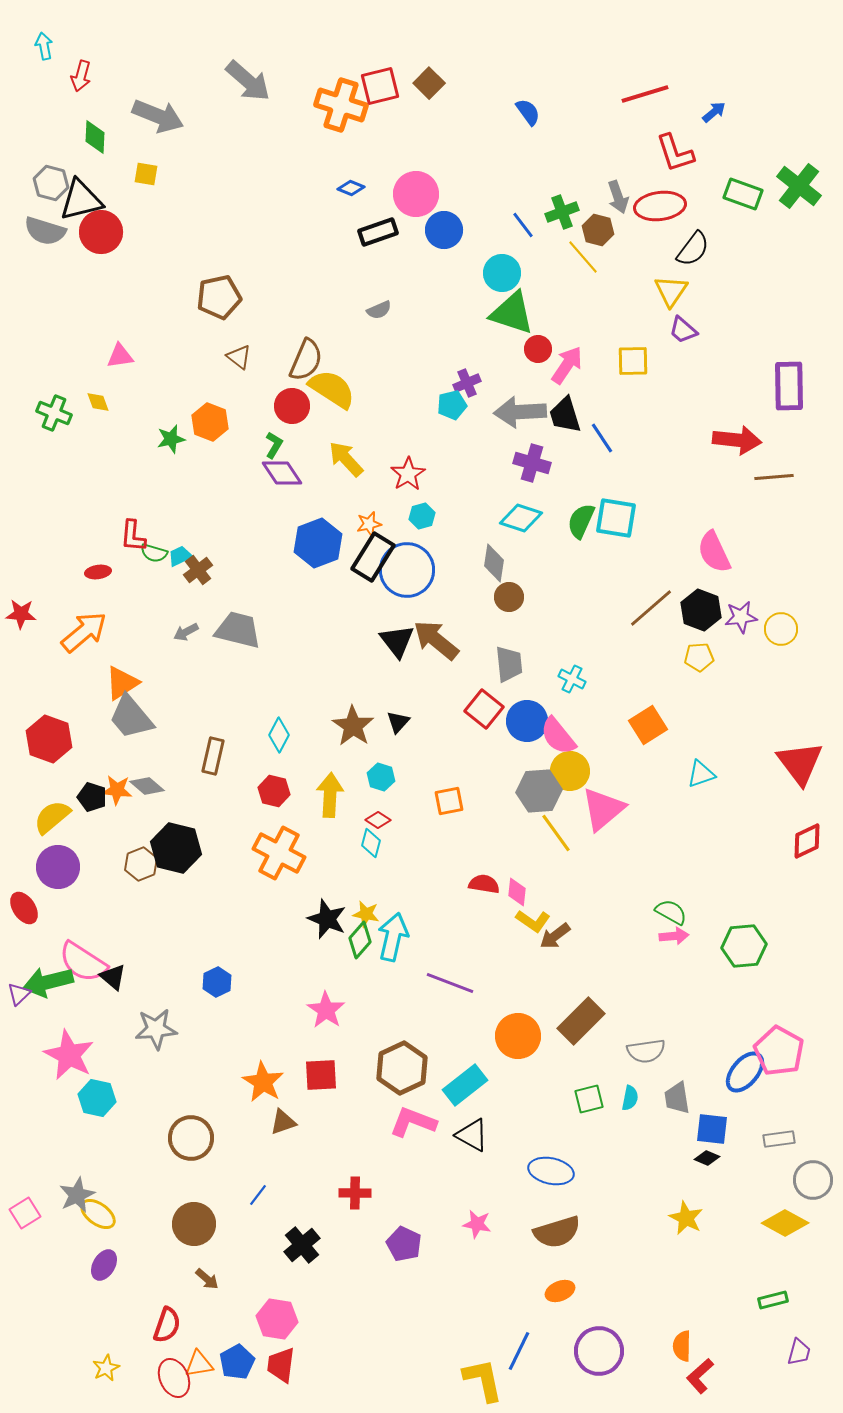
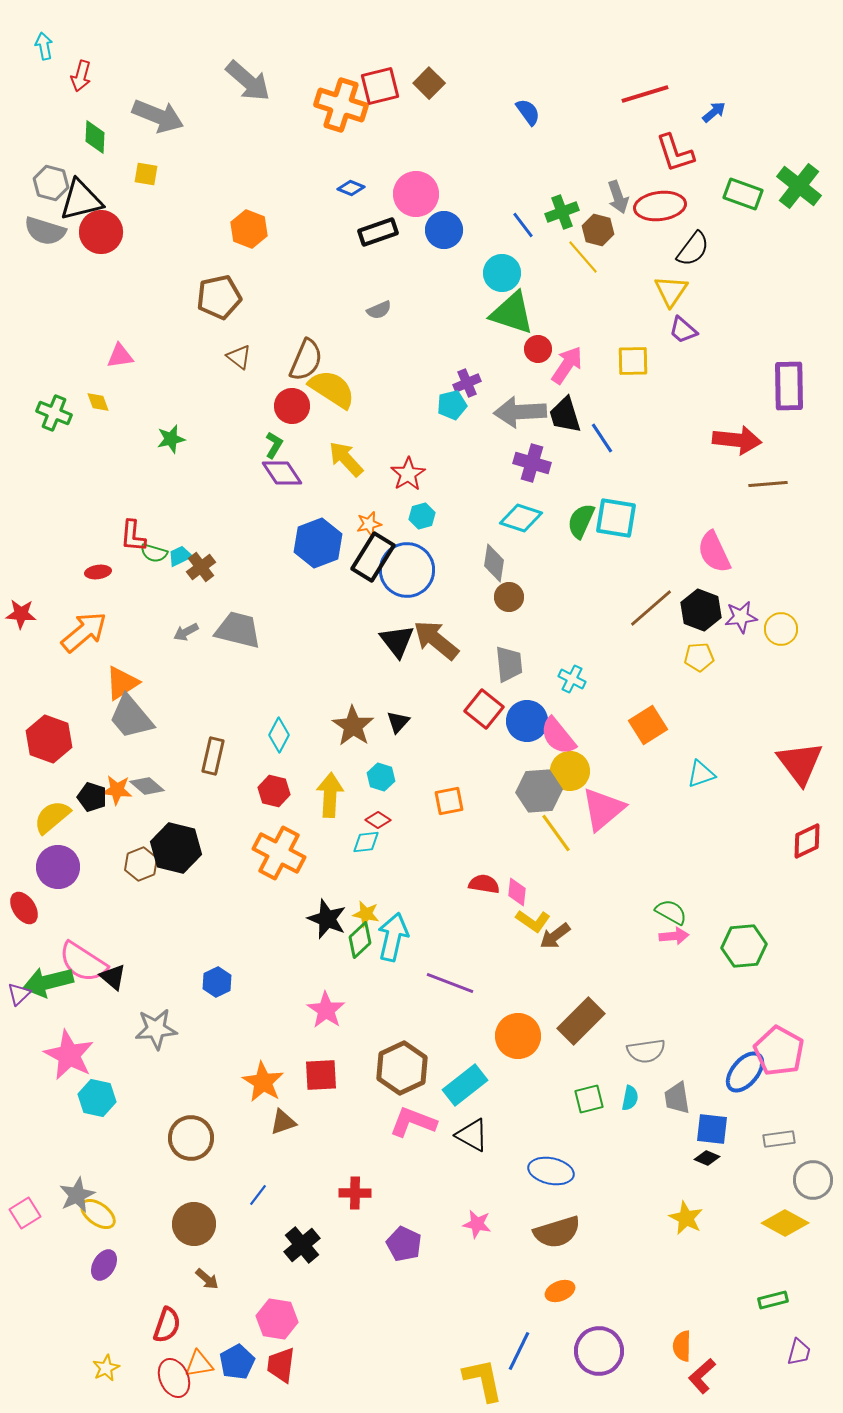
orange hexagon at (210, 422): moved 39 px right, 193 px up
brown line at (774, 477): moved 6 px left, 7 px down
brown cross at (198, 570): moved 3 px right, 3 px up
cyan diamond at (371, 843): moved 5 px left, 1 px up; rotated 68 degrees clockwise
green diamond at (360, 940): rotated 6 degrees clockwise
red L-shape at (700, 1376): moved 2 px right
